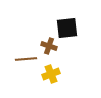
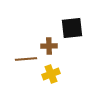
black square: moved 5 px right
brown cross: rotated 21 degrees counterclockwise
